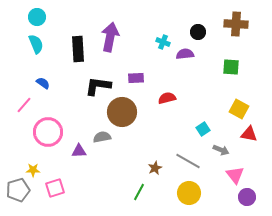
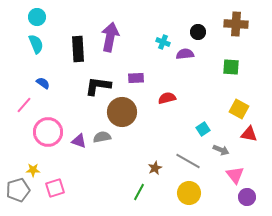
purple triangle: moved 10 px up; rotated 21 degrees clockwise
